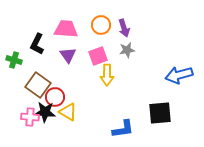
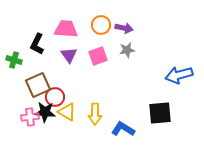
purple arrow: rotated 60 degrees counterclockwise
purple triangle: moved 1 px right
yellow arrow: moved 12 px left, 39 px down
brown square: rotated 30 degrees clockwise
yellow triangle: moved 1 px left
pink cross: rotated 12 degrees counterclockwise
blue L-shape: rotated 140 degrees counterclockwise
